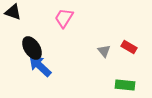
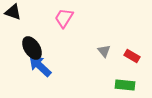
red rectangle: moved 3 px right, 9 px down
